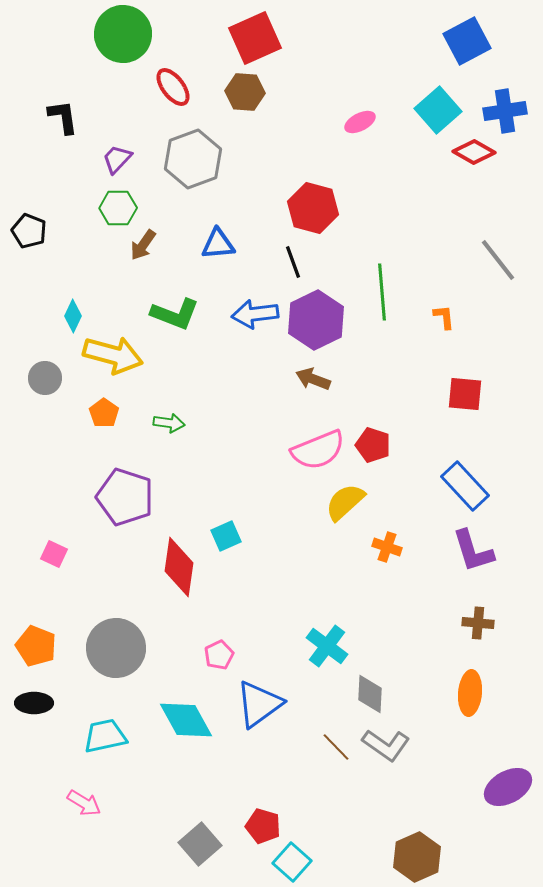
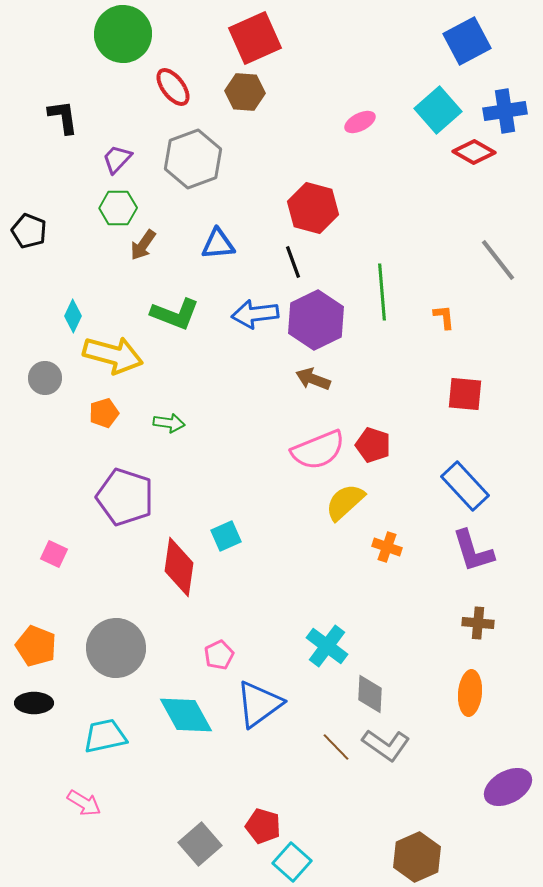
orange pentagon at (104, 413): rotated 20 degrees clockwise
cyan diamond at (186, 720): moved 5 px up
